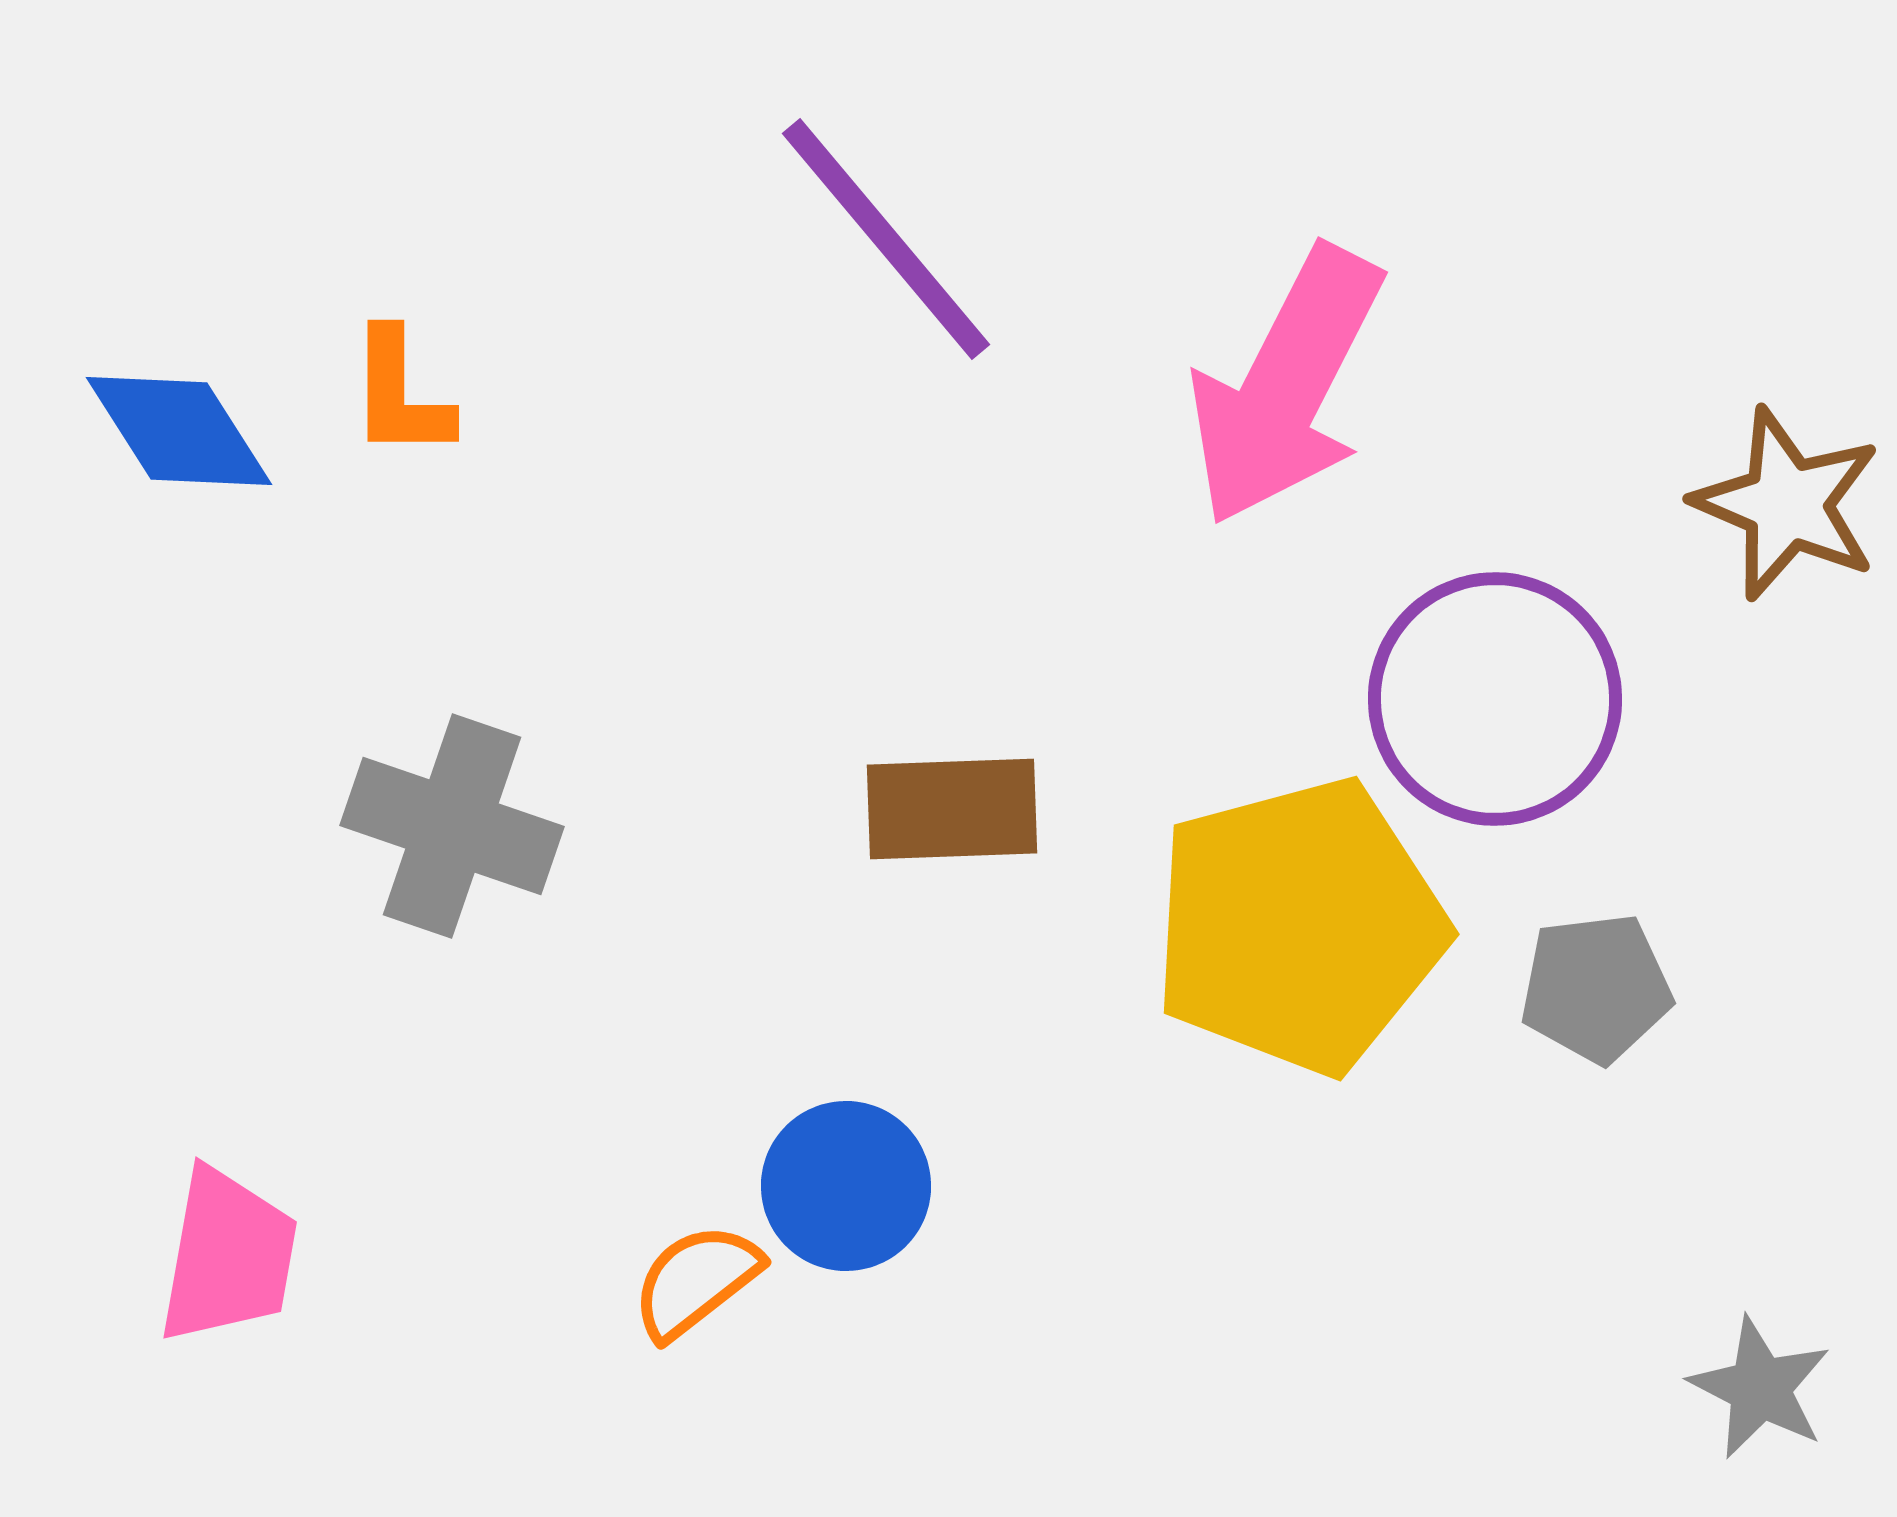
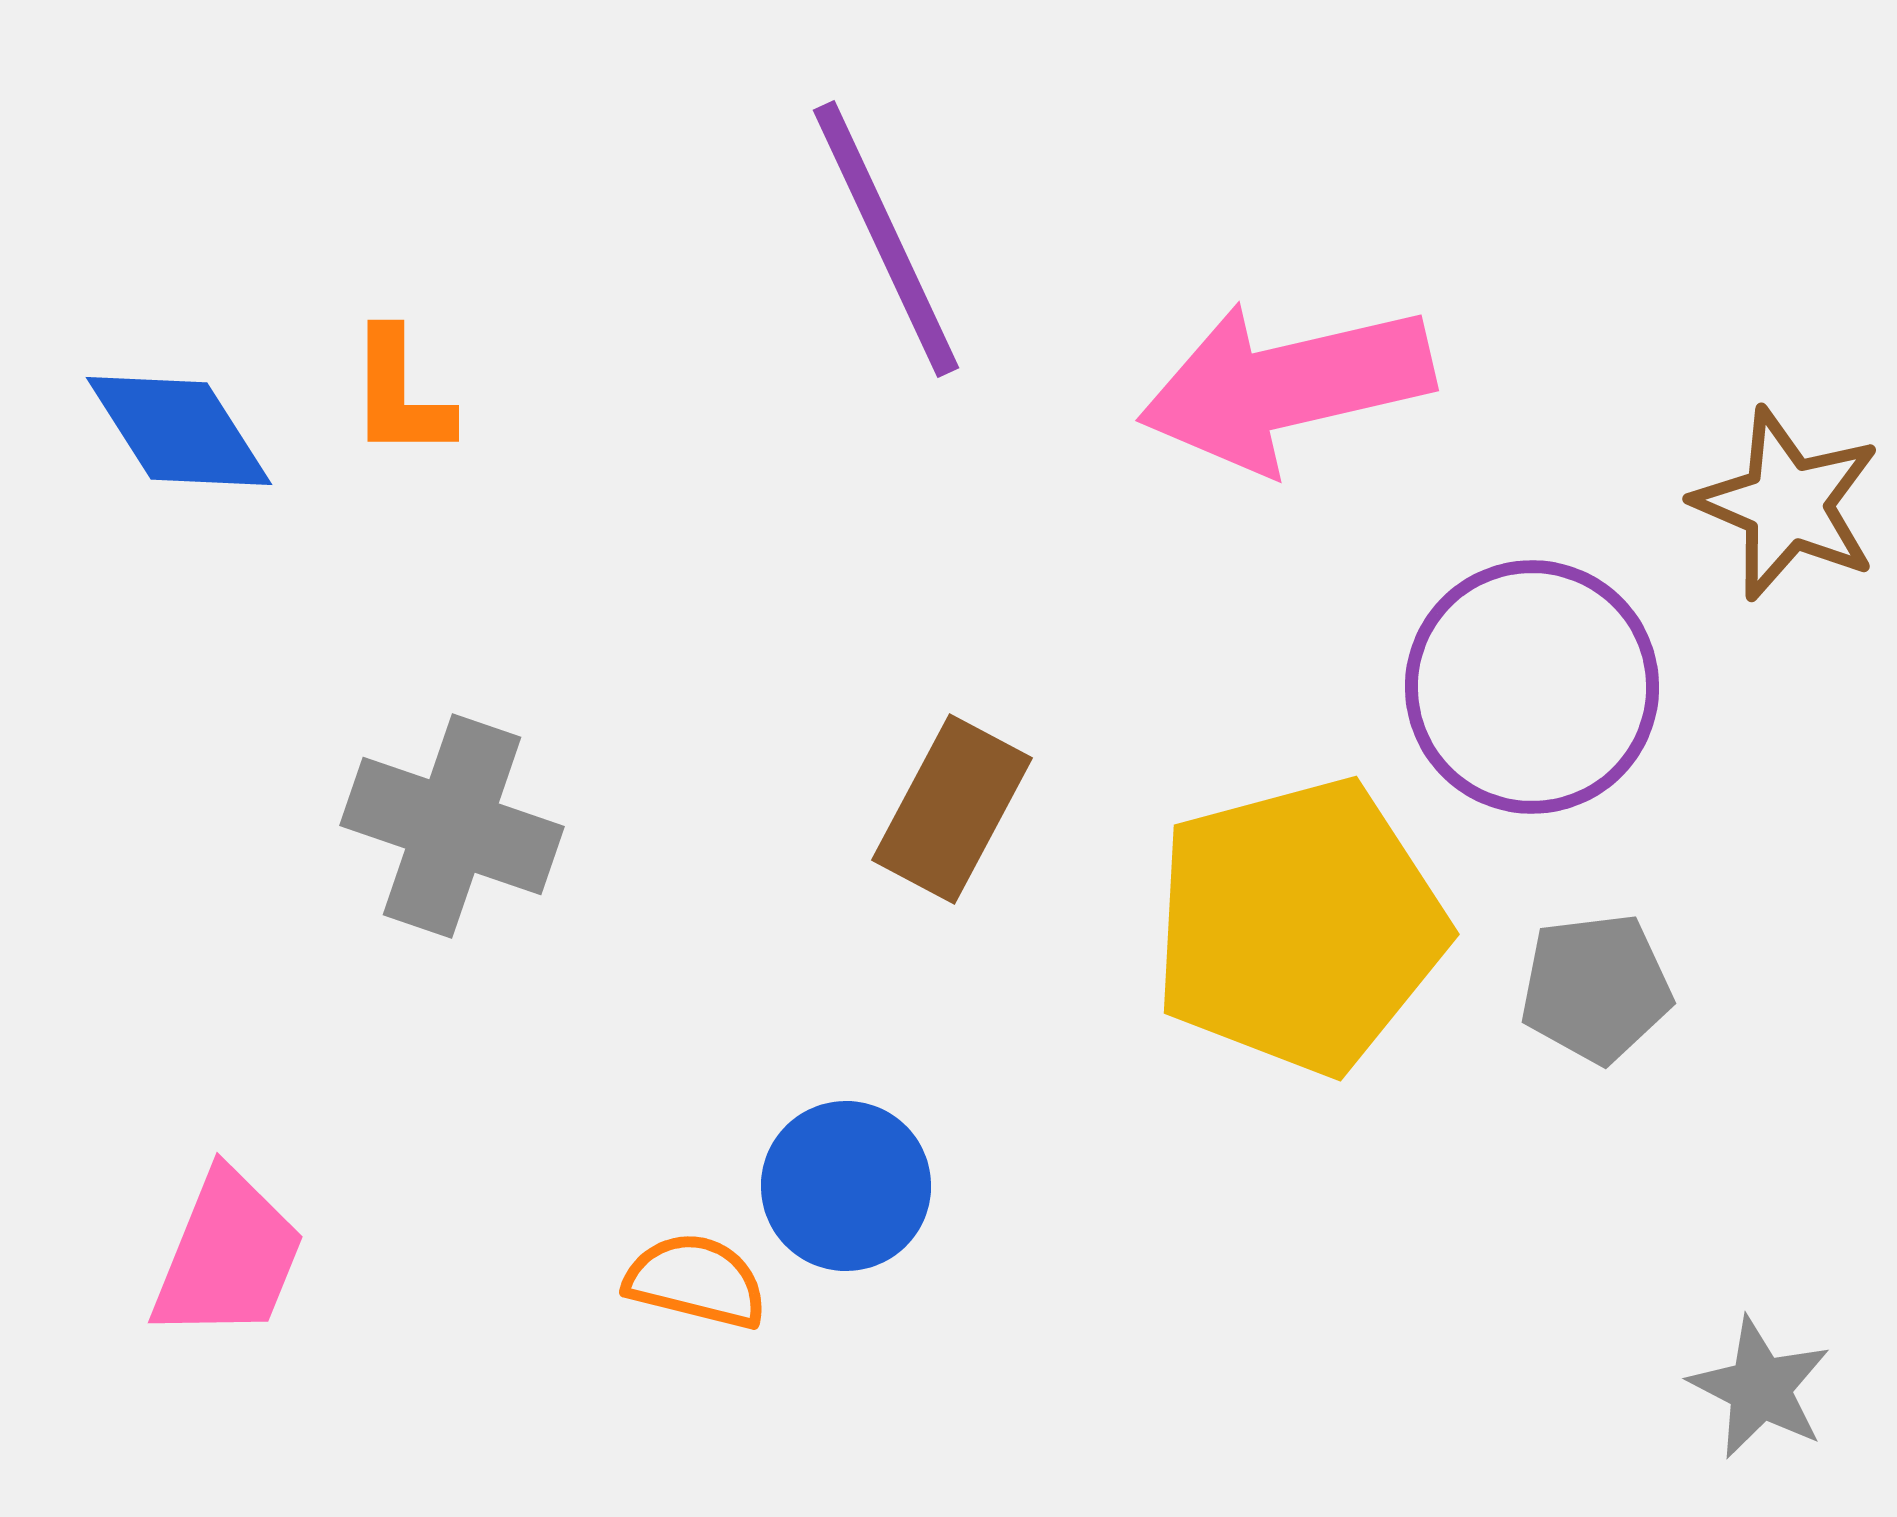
purple line: rotated 15 degrees clockwise
pink arrow: rotated 50 degrees clockwise
purple circle: moved 37 px right, 12 px up
brown rectangle: rotated 60 degrees counterclockwise
pink trapezoid: rotated 12 degrees clockwise
orange semicircle: rotated 52 degrees clockwise
